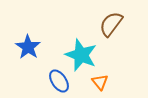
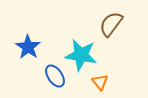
cyan star: rotated 12 degrees counterclockwise
blue ellipse: moved 4 px left, 5 px up
